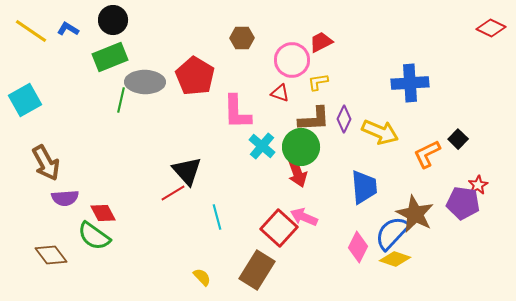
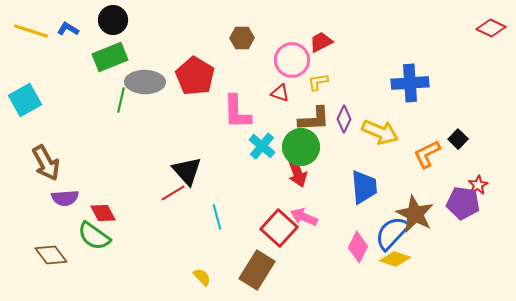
yellow line at (31, 31): rotated 16 degrees counterclockwise
